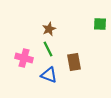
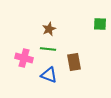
green line: rotated 56 degrees counterclockwise
